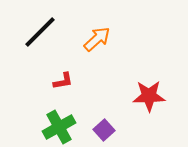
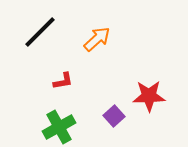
purple square: moved 10 px right, 14 px up
